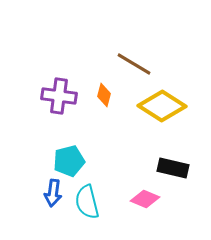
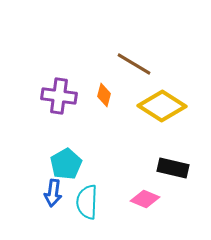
cyan pentagon: moved 3 px left, 3 px down; rotated 16 degrees counterclockwise
cyan semicircle: rotated 16 degrees clockwise
